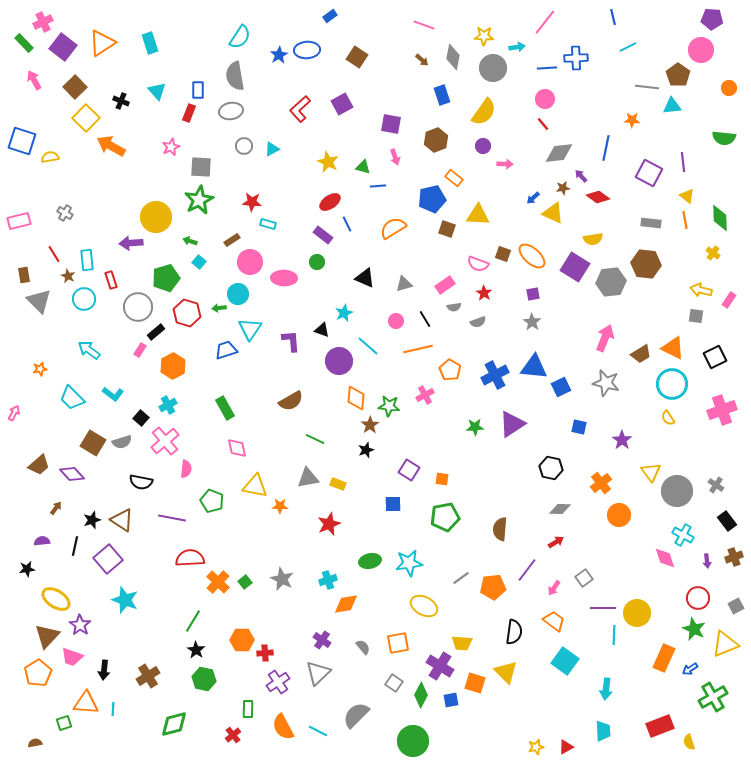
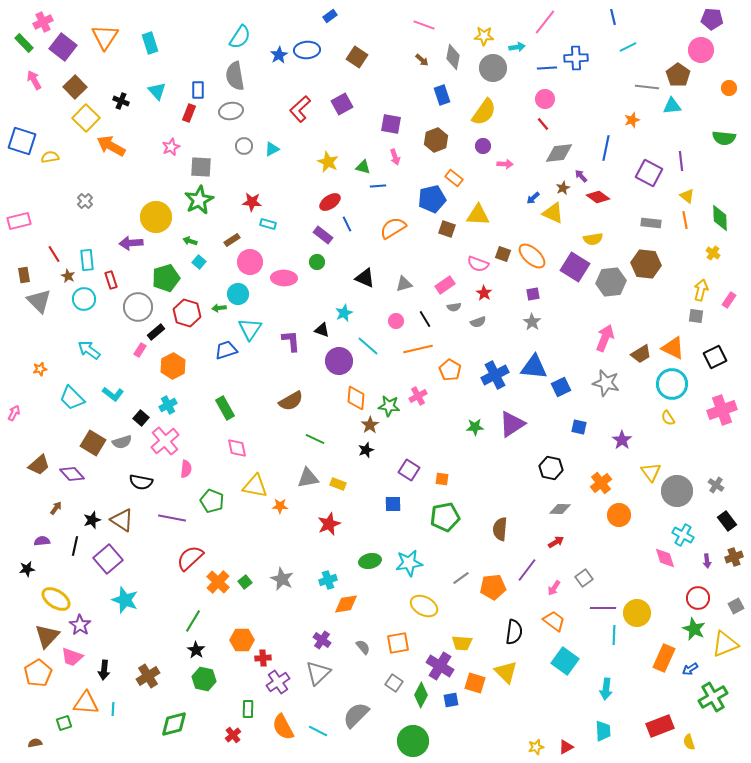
orange triangle at (102, 43): moved 3 px right, 6 px up; rotated 24 degrees counterclockwise
orange star at (632, 120): rotated 21 degrees counterclockwise
purple line at (683, 162): moved 2 px left, 1 px up
brown star at (563, 188): rotated 16 degrees counterclockwise
gray cross at (65, 213): moved 20 px right, 12 px up; rotated 14 degrees clockwise
yellow arrow at (701, 290): rotated 90 degrees clockwise
pink cross at (425, 395): moved 7 px left, 1 px down
red semicircle at (190, 558): rotated 40 degrees counterclockwise
red cross at (265, 653): moved 2 px left, 5 px down
